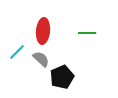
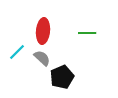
gray semicircle: moved 1 px right, 1 px up
